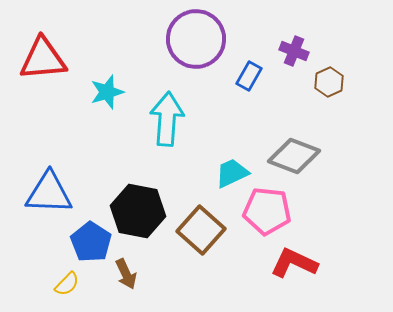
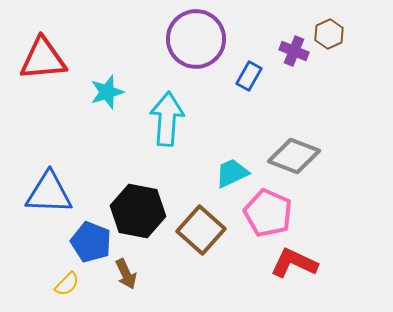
brown hexagon: moved 48 px up
pink pentagon: moved 1 px right, 2 px down; rotated 18 degrees clockwise
blue pentagon: rotated 12 degrees counterclockwise
